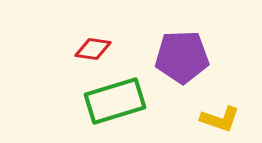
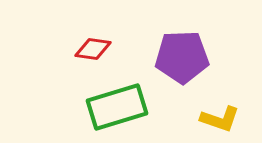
green rectangle: moved 2 px right, 6 px down
